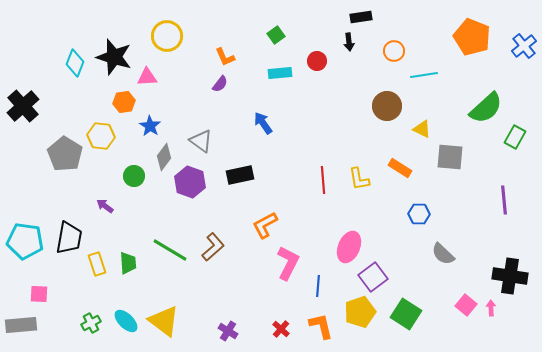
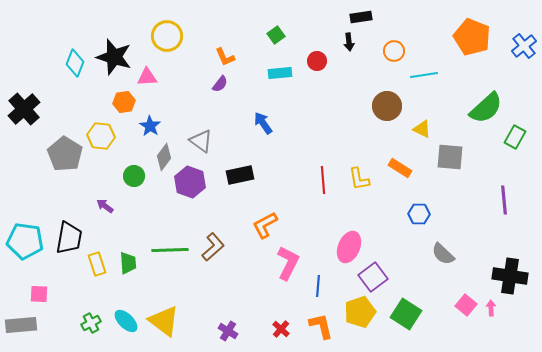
black cross at (23, 106): moved 1 px right, 3 px down
green line at (170, 250): rotated 33 degrees counterclockwise
